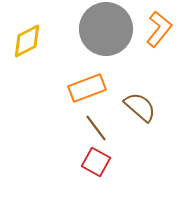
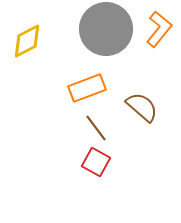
brown semicircle: moved 2 px right
